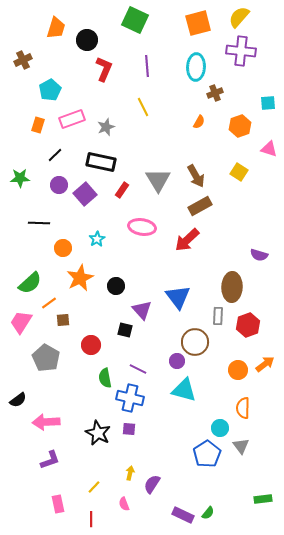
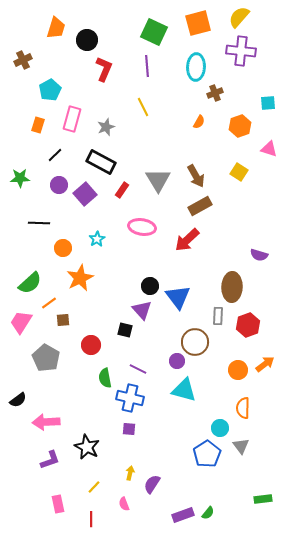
green square at (135, 20): moved 19 px right, 12 px down
pink rectangle at (72, 119): rotated 55 degrees counterclockwise
black rectangle at (101, 162): rotated 16 degrees clockwise
black circle at (116, 286): moved 34 px right
black star at (98, 433): moved 11 px left, 14 px down
purple rectangle at (183, 515): rotated 45 degrees counterclockwise
